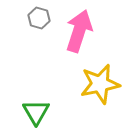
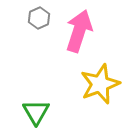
gray hexagon: rotated 20 degrees clockwise
yellow star: rotated 9 degrees counterclockwise
